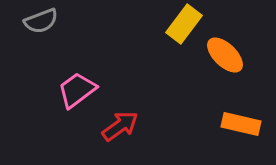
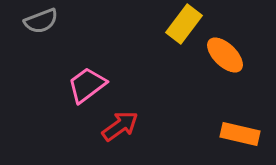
pink trapezoid: moved 10 px right, 5 px up
orange rectangle: moved 1 px left, 10 px down
